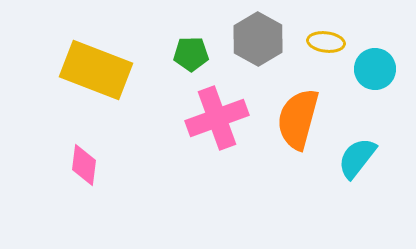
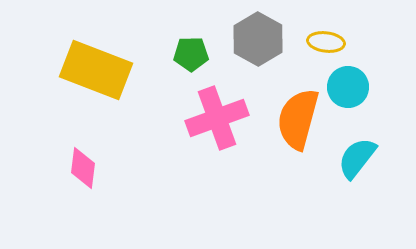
cyan circle: moved 27 px left, 18 px down
pink diamond: moved 1 px left, 3 px down
